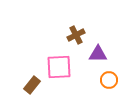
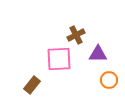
pink square: moved 8 px up
